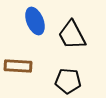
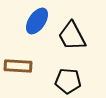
blue ellipse: moved 2 px right; rotated 56 degrees clockwise
black trapezoid: moved 1 px down
